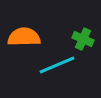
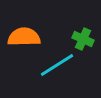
cyan line: rotated 9 degrees counterclockwise
